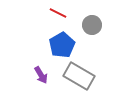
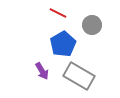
blue pentagon: moved 1 px right, 1 px up
purple arrow: moved 1 px right, 4 px up
